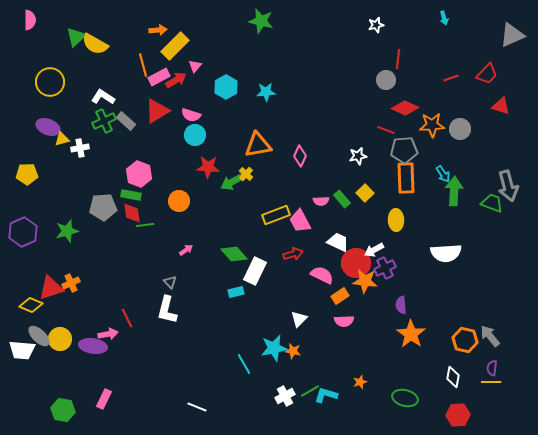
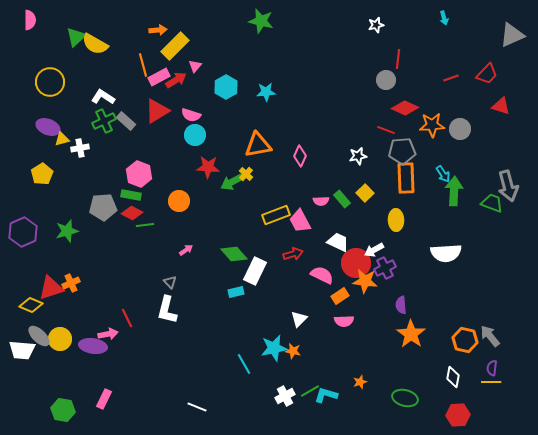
gray pentagon at (404, 150): moved 2 px left, 1 px down
yellow pentagon at (27, 174): moved 15 px right; rotated 30 degrees counterclockwise
red diamond at (132, 213): rotated 55 degrees counterclockwise
